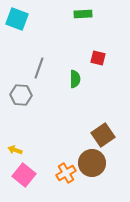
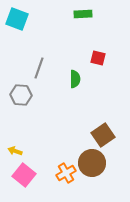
yellow arrow: moved 1 px down
